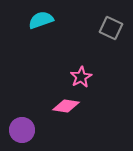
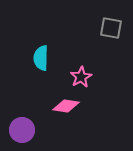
cyan semicircle: moved 38 px down; rotated 70 degrees counterclockwise
gray square: rotated 15 degrees counterclockwise
